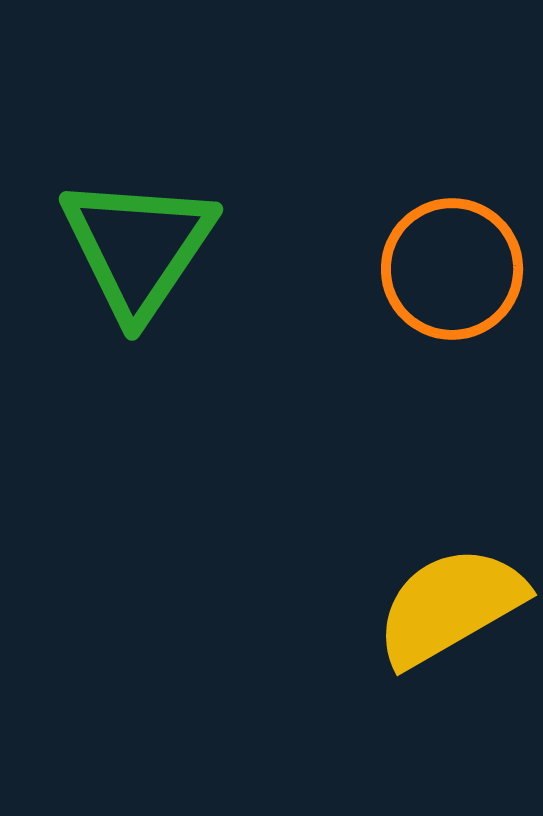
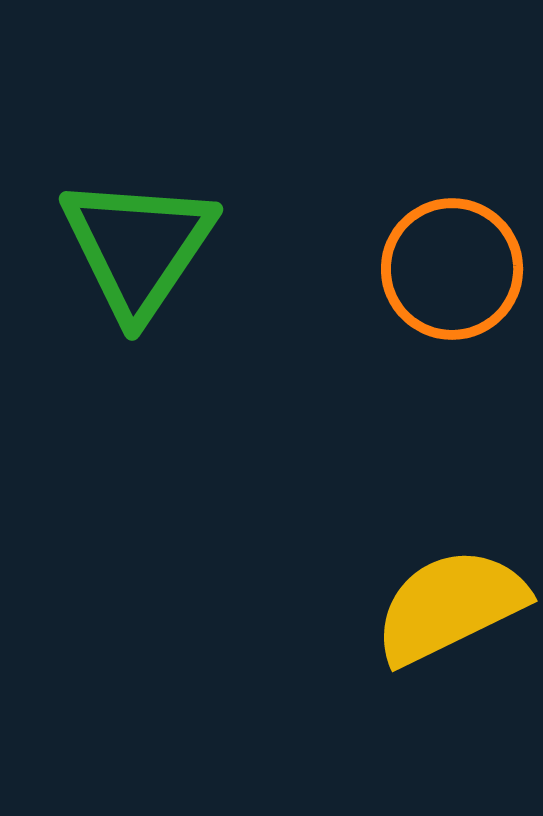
yellow semicircle: rotated 4 degrees clockwise
